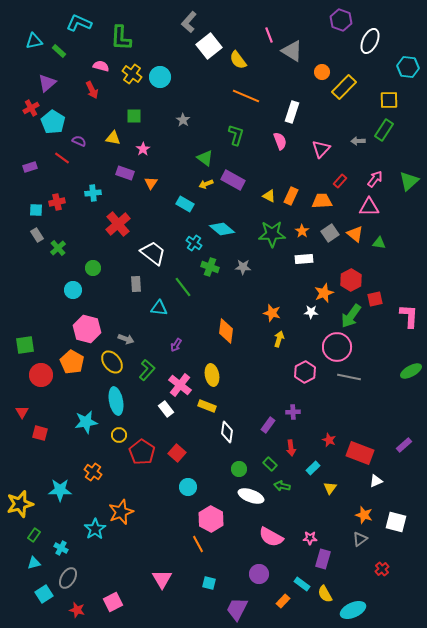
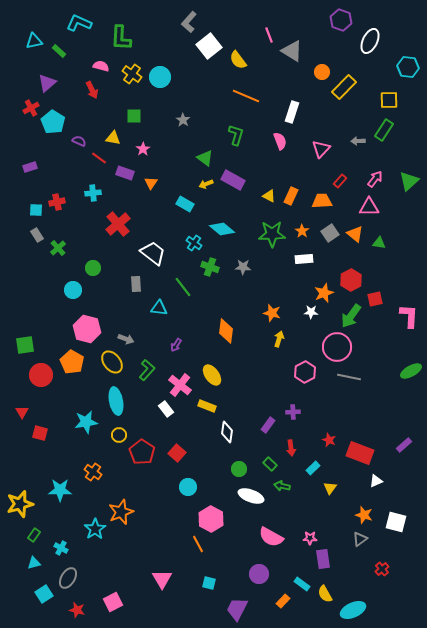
red line at (62, 158): moved 37 px right
yellow ellipse at (212, 375): rotated 25 degrees counterclockwise
purple rectangle at (323, 559): rotated 24 degrees counterclockwise
